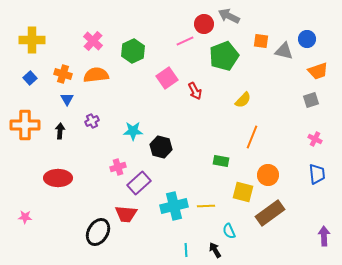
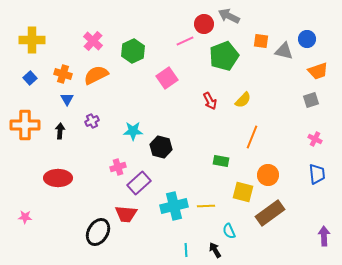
orange semicircle at (96, 75): rotated 20 degrees counterclockwise
red arrow at (195, 91): moved 15 px right, 10 px down
